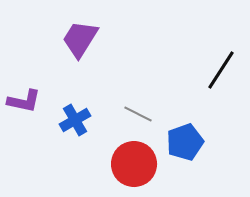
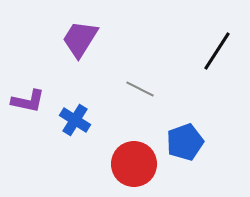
black line: moved 4 px left, 19 px up
purple L-shape: moved 4 px right
gray line: moved 2 px right, 25 px up
blue cross: rotated 28 degrees counterclockwise
